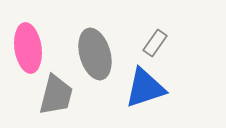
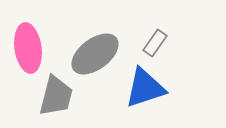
gray ellipse: rotated 69 degrees clockwise
gray trapezoid: moved 1 px down
